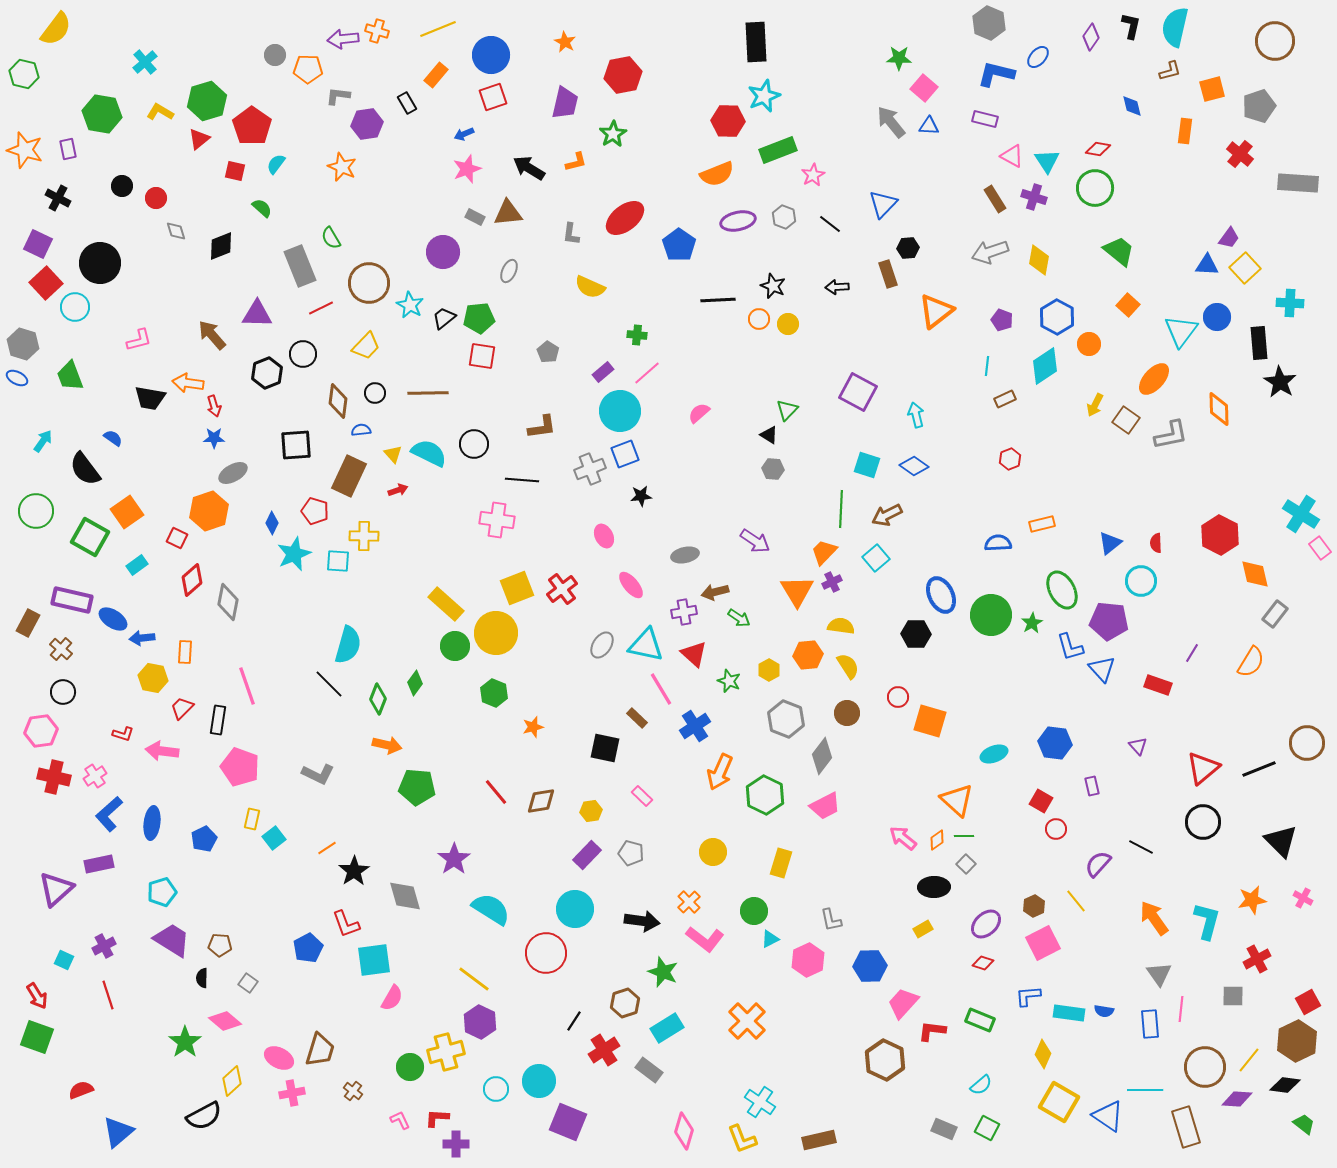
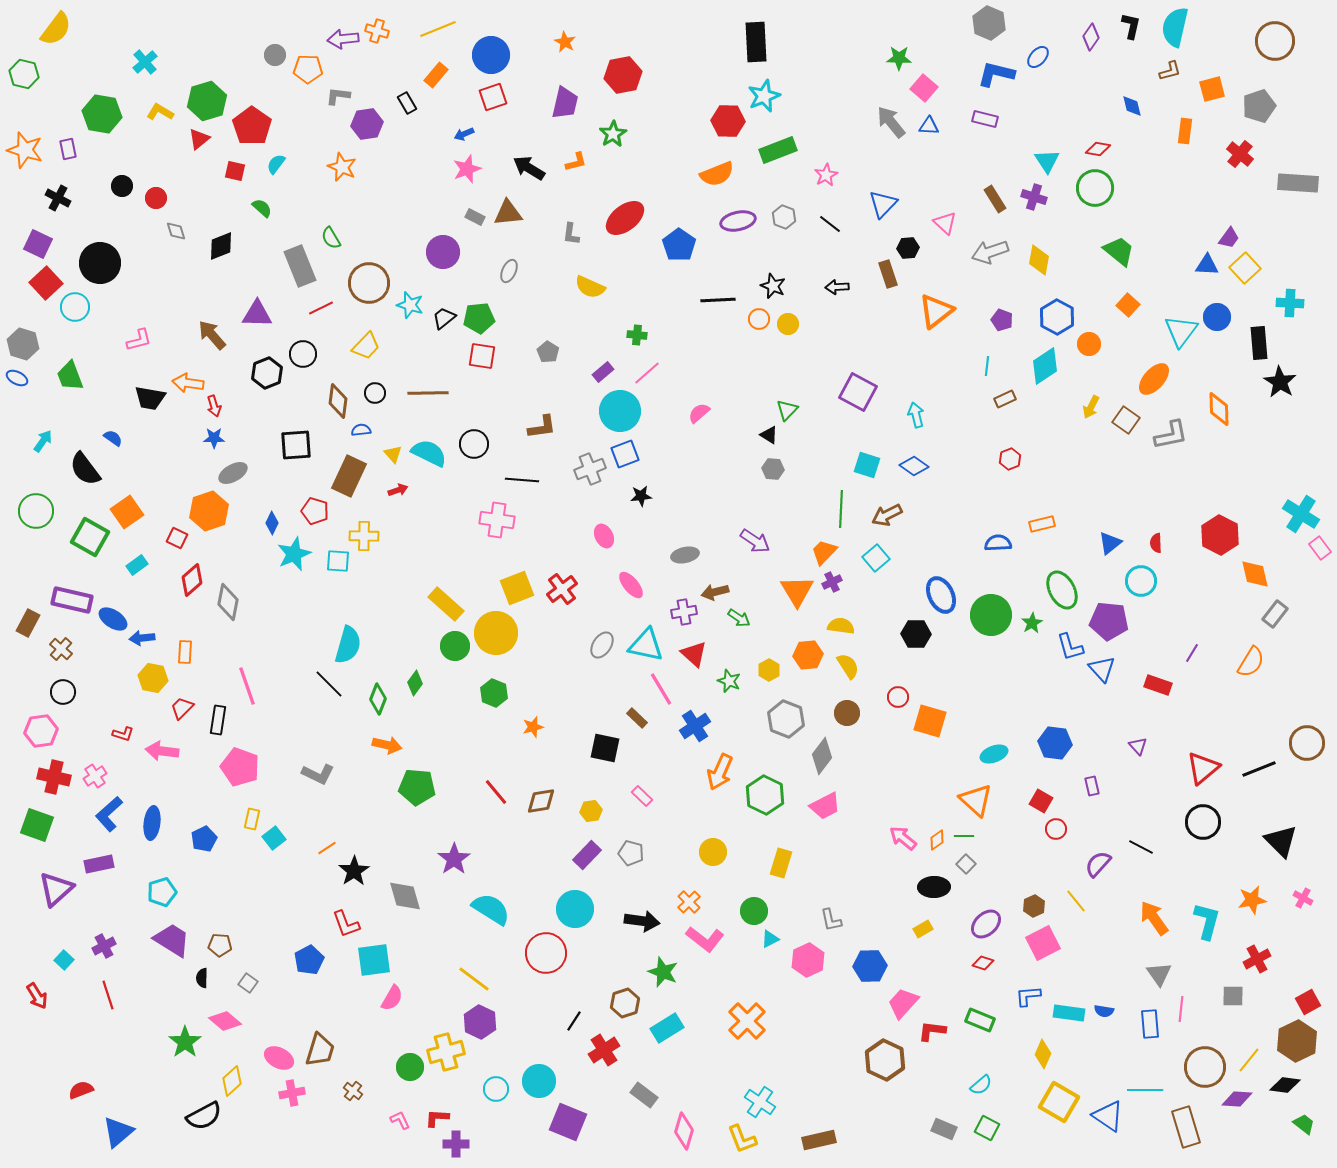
pink triangle at (1012, 156): moved 67 px left, 67 px down; rotated 15 degrees clockwise
pink star at (813, 175): moved 13 px right
cyan star at (410, 305): rotated 12 degrees counterclockwise
yellow arrow at (1095, 405): moved 4 px left, 2 px down
orange triangle at (957, 800): moved 19 px right
blue pentagon at (308, 948): moved 1 px right, 12 px down
cyan square at (64, 960): rotated 18 degrees clockwise
green square at (37, 1037): moved 212 px up
gray rectangle at (649, 1070): moved 5 px left, 25 px down
